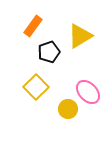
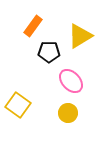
black pentagon: rotated 20 degrees clockwise
yellow square: moved 18 px left, 18 px down; rotated 10 degrees counterclockwise
pink ellipse: moved 17 px left, 11 px up
yellow circle: moved 4 px down
